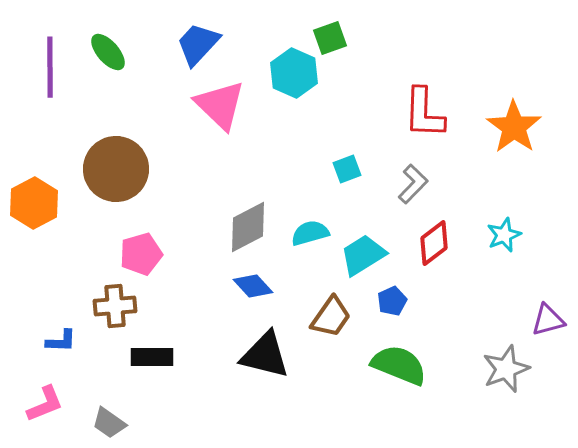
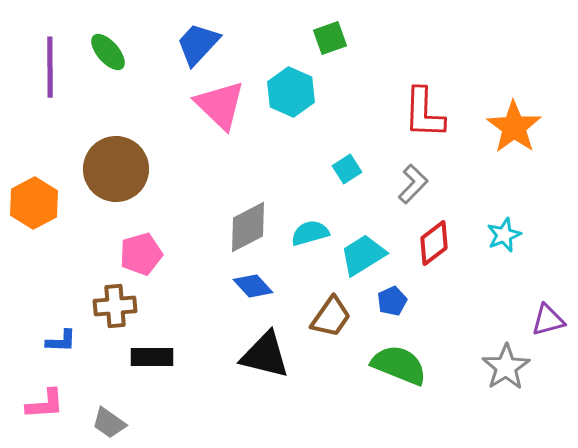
cyan hexagon: moved 3 px left, 19 px down
cyan square: rotated 12 degrees counterclockwise
gray star: moved 2 px up; rotated 12 degrees counterclockwise
pink L-shape: rotated 18 degrees clockwise
